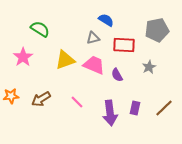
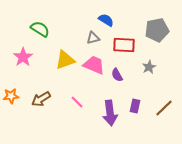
purple rectangle: moved 2 px up
